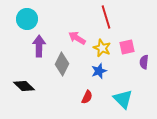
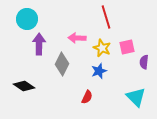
pink arrow: rotated 30 degrees counterclockwise
purple arrow: moved 2 px up
black diamond: rotated 10 degrees counterclockwise
cyan triangle: moved 13 px right, 2 px up
